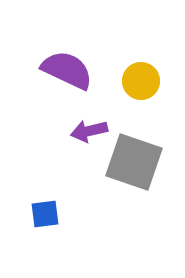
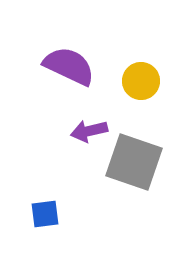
purple semicircle: moved 2 px right, 4 px up
